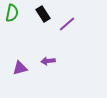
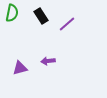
black rectangle: moved 2 px left, 2 px down
